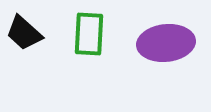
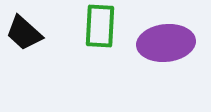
green rectangle: moved 11 px right, 8 px up
